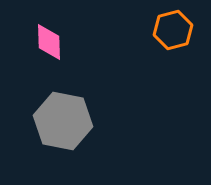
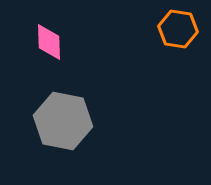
orange hexagon: moved 5 px right, 1 px up; rotated 24 degrees clockwise
